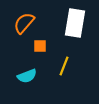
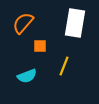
orange semicircle: moved 1 px left
